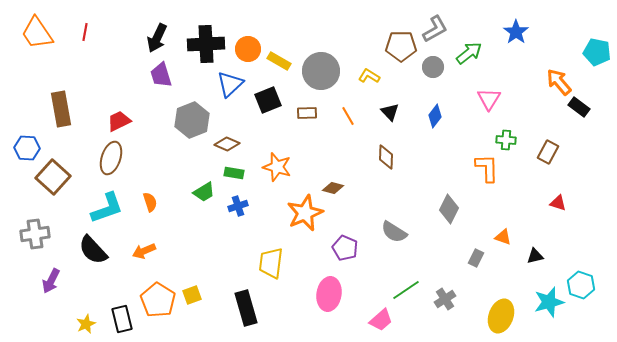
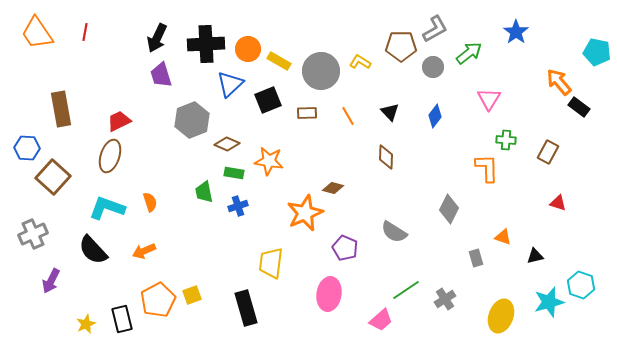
yellow L-shape at (369, 76): moved 9 px left, 14 px up
brown ellipse at (111, 158): moved 1 px left, 2 px up
orange star at (277, 167): moved 8 px left, 6 px up; rotated 8 degrees counterclockwise
green trapezoid at (204, 192): rotated 110 degrees clockwise
cyan L-shape at (107, 208): rotated 141 degrees counterclockwise
gray cross at (35, 234): moved 2 px left; rotated 16 degrees counterclockwise
gray rectangle at (476, 258): rotated 42 degrees counterclockwise
orange pentagon at (158, 300): rotated 12 degrees clockwise
